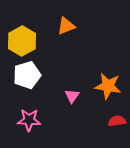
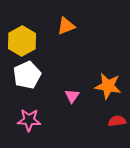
white pentagon: rotated 8 degrees counterclockwise
